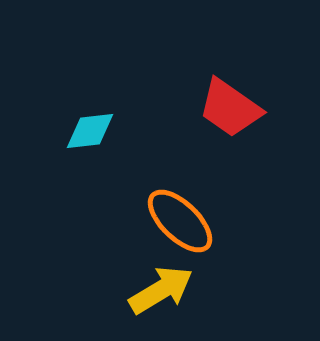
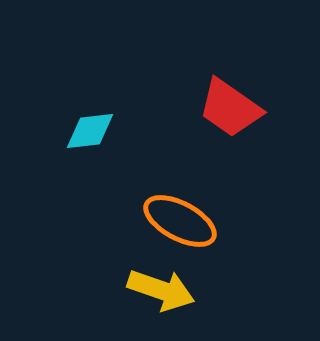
orange ellipse: rotated 16 degrees counterclockwise
yellow arrow: rotated 50 degrees clockwise
